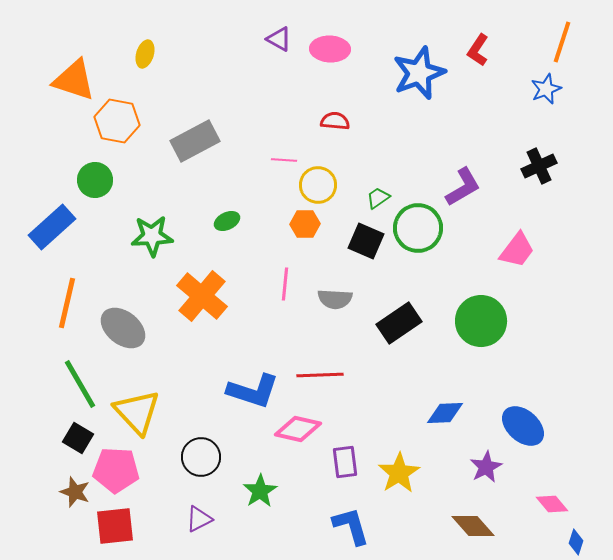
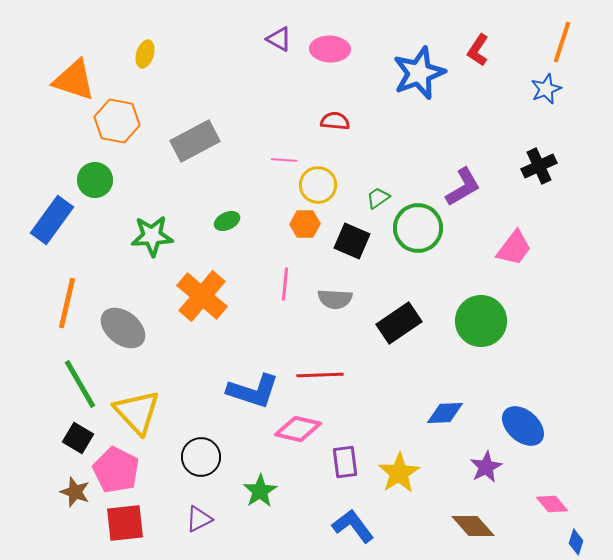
blue rectangle at (52, 227): moved 7 px up; rotated 12 degrees counterclockwise
black square at (366, 241): moved 14 px left
pink trapezoid at (517, 250): moved 3 px left, 2 px up
pink pentagon at (116, 470): rotated 24 degrees clockwise
red square at (115, 526): moved 10 px right, 3 px up
blue L-shape at (351, 526): moved 2 px right; rotated 21 degrees counterclockwise
